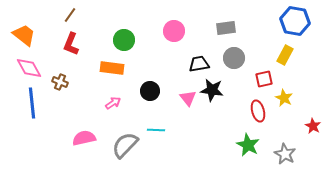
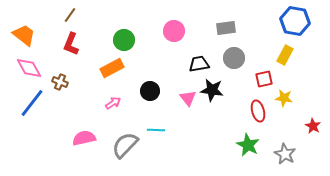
orange rectangle: rotated 35 degrees counterclockwise
yellow star: rotated 18 degrees counterclockwise
blue line: rotated 44 degrees clockwise
